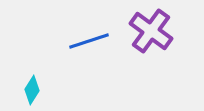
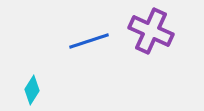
purple cross: rotated 12 degrees counterclockwise
